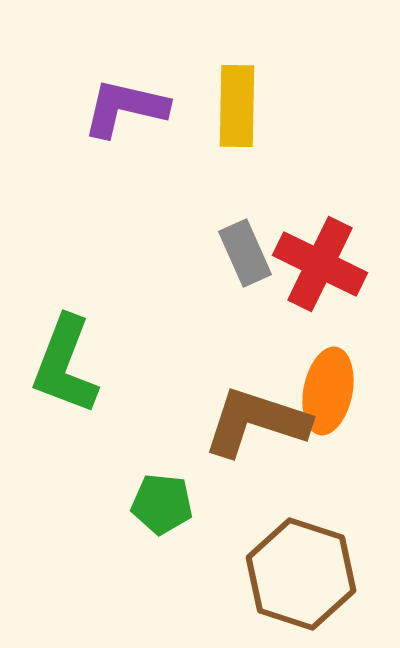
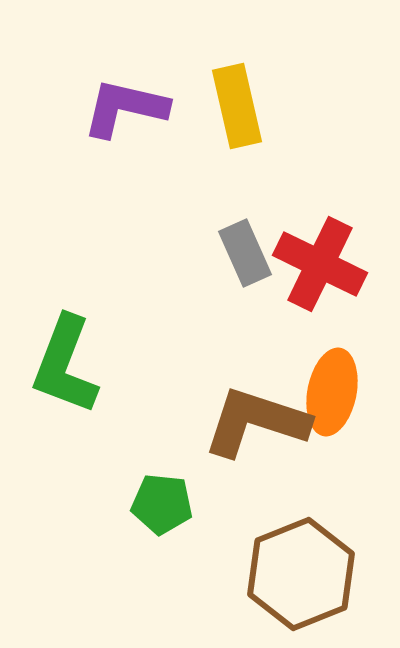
yellow rectangle: rotated 14 degrees counterclockwise
orange ellipse: moved 4 px right, 1 px down
brown hexagon: rotated 20 degrees clockwise
